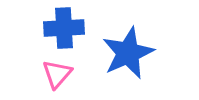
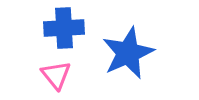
pink triangle: moved 1 px left, 1 px down; rotated 20 degrees counterclockwise
